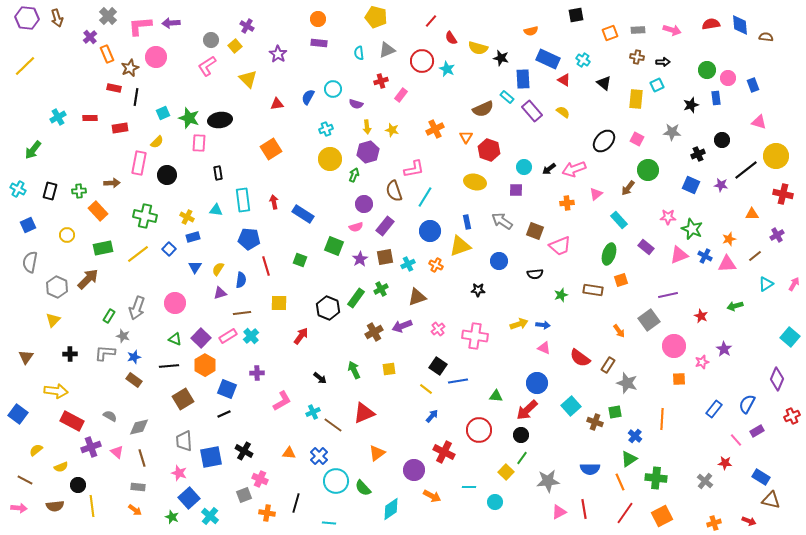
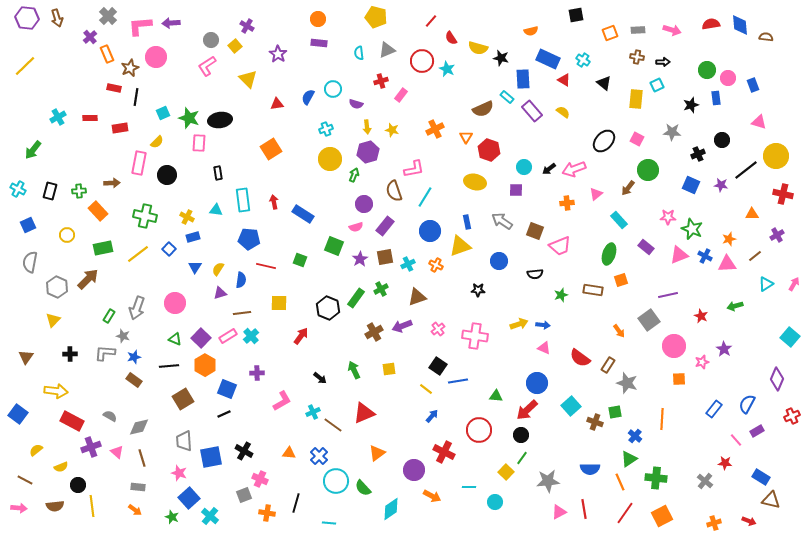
red line at (266, 266): rotated 60 degrees counterclockwise
